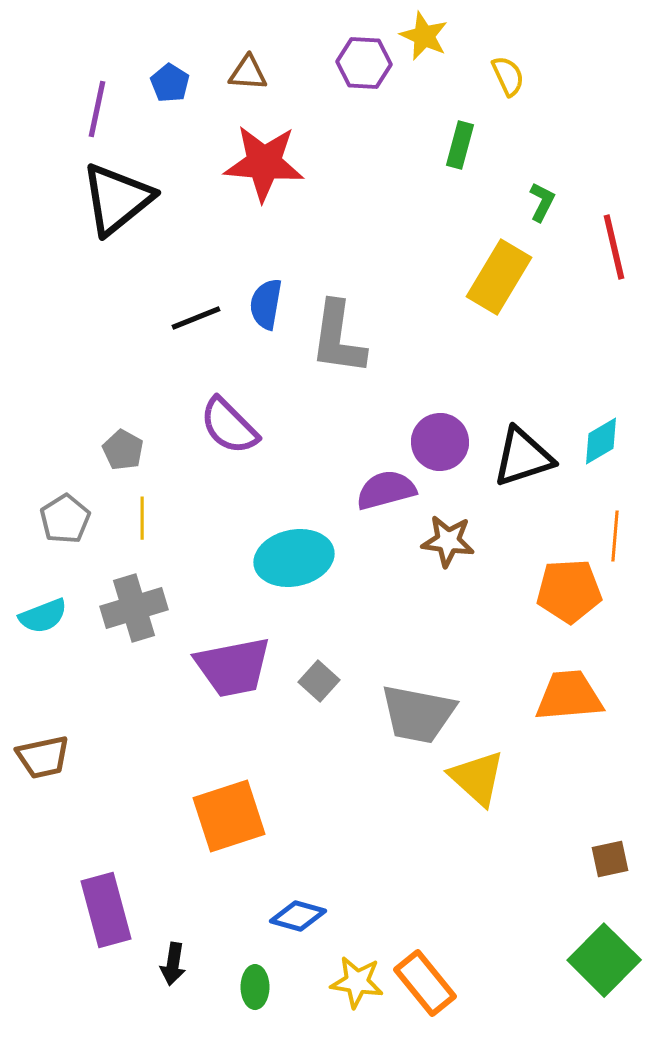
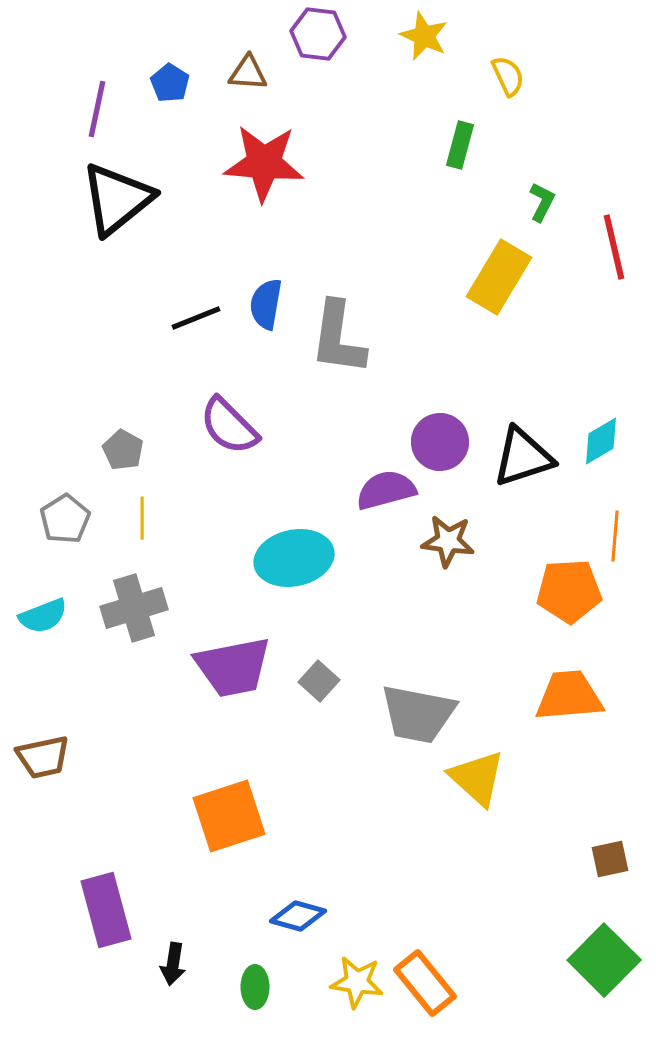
purple hexagon at (364, 63): moved 46 px left, 29 px up; rotated 4 degrees clockwise
